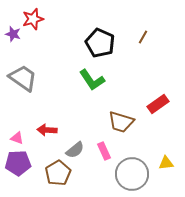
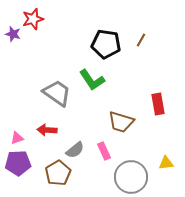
brown line: moved 2 px left, 3 px down
black pentagon: moved 6 px right, 1 px down; rotated 16 degrees counterclockwise
gray trapezoid: moved 34 px right, 15 px down
red rectangle: rotated 65 degrees counterclockwise
pink triangle: rotated 40 degrees counterclockwise
gray circle: moved 1 px left, 3 px down
